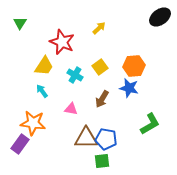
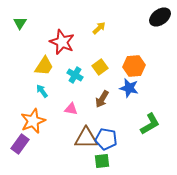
orange star: moved 2 px up; rotated 30 degrees counterclockwise
